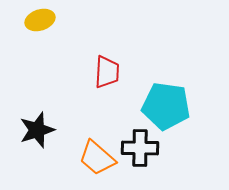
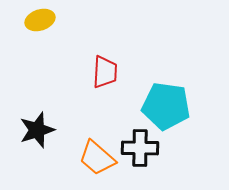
red trapezoid: moved 2 px left
